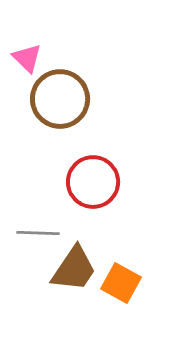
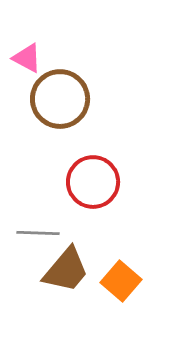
pink triangle: rotated 16 degrees counterclockwise
brown trapezoid: moved 8 px left, 1 px down; rotated 6 degrees clockwise
orange square: moved 2 px up; rotated 12 degrees clockwise
